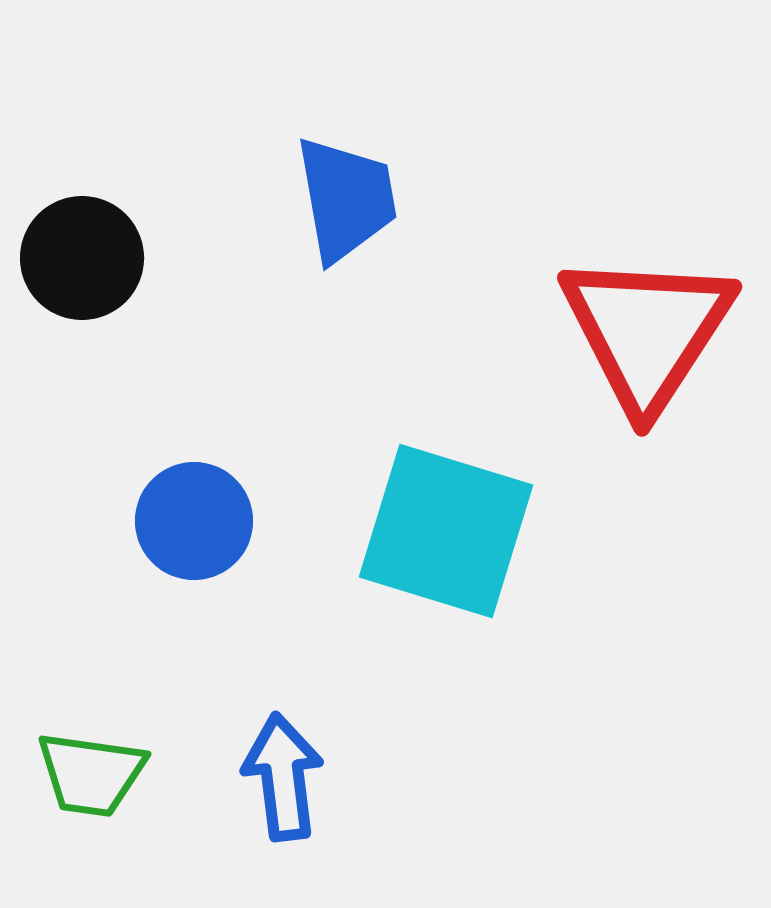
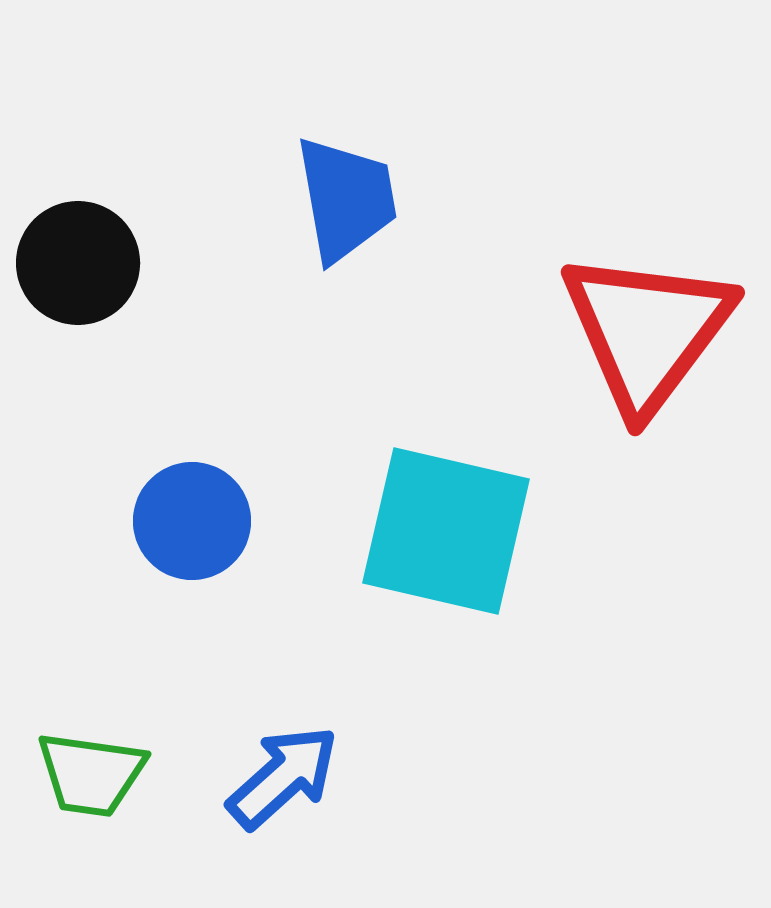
black circle: moved 4 px left, 5 px down
red triangle: rotated 4 degrees clockwise
blue circle: moved 2 px left
cyan square: rotated 4 degrees counterclockwise
blue arrow: rotated 55 degrees clockwise
